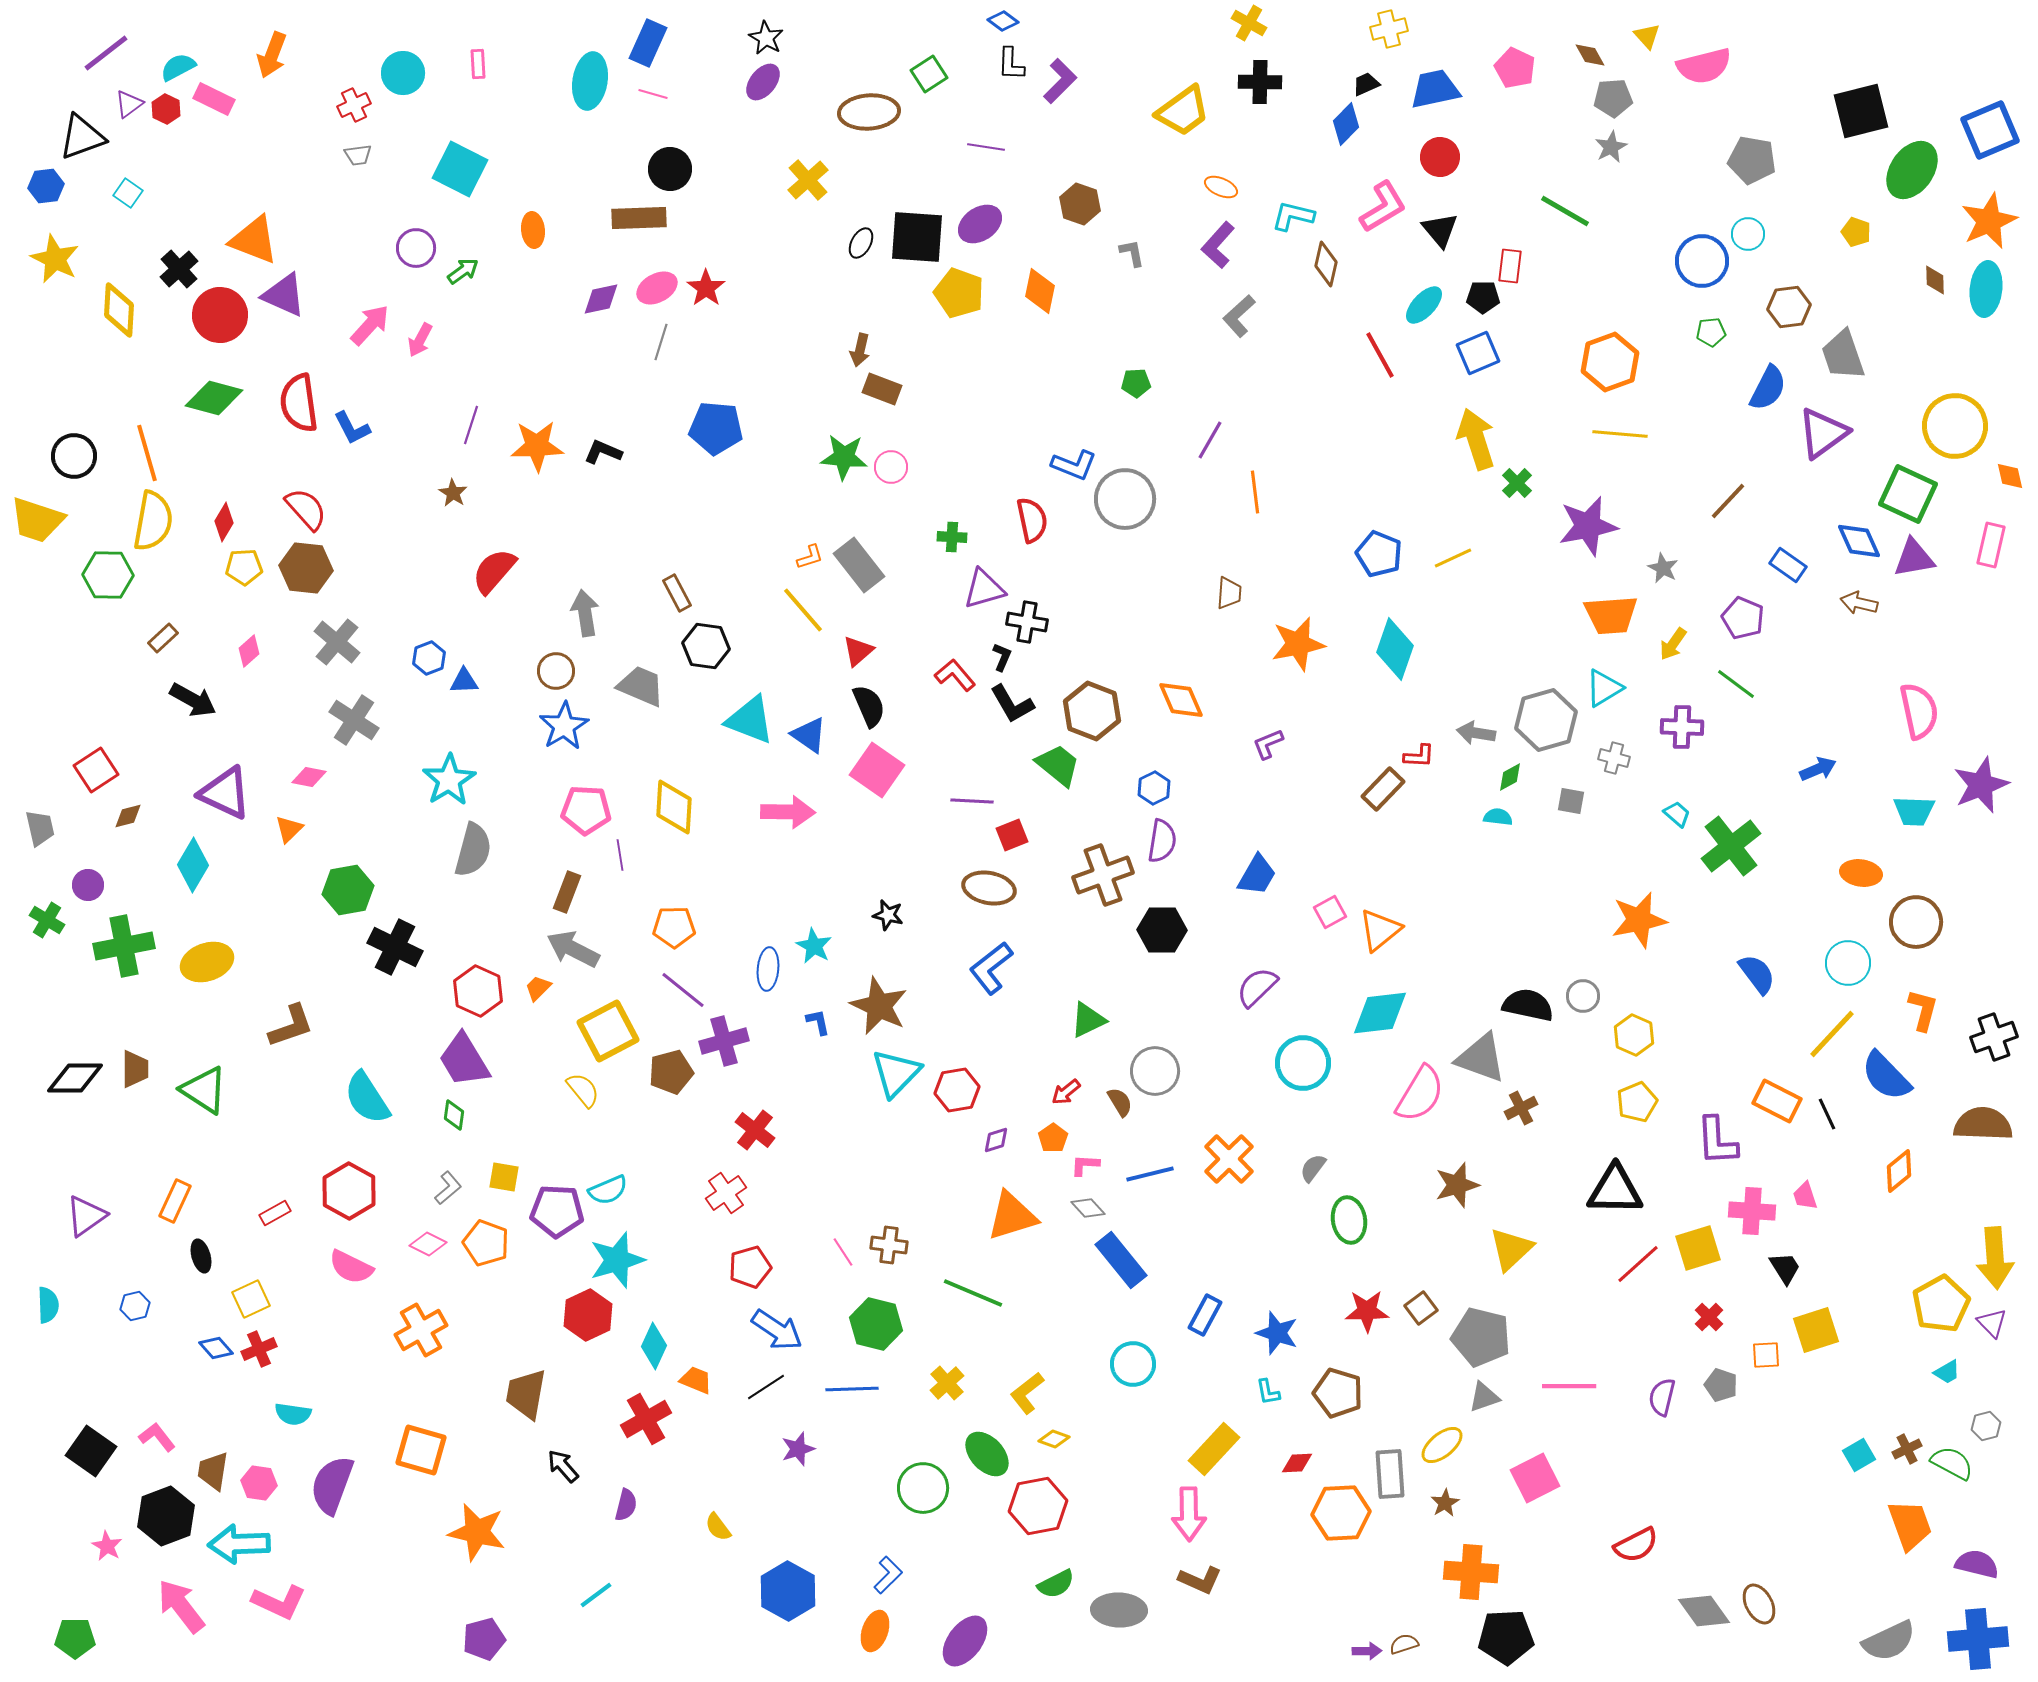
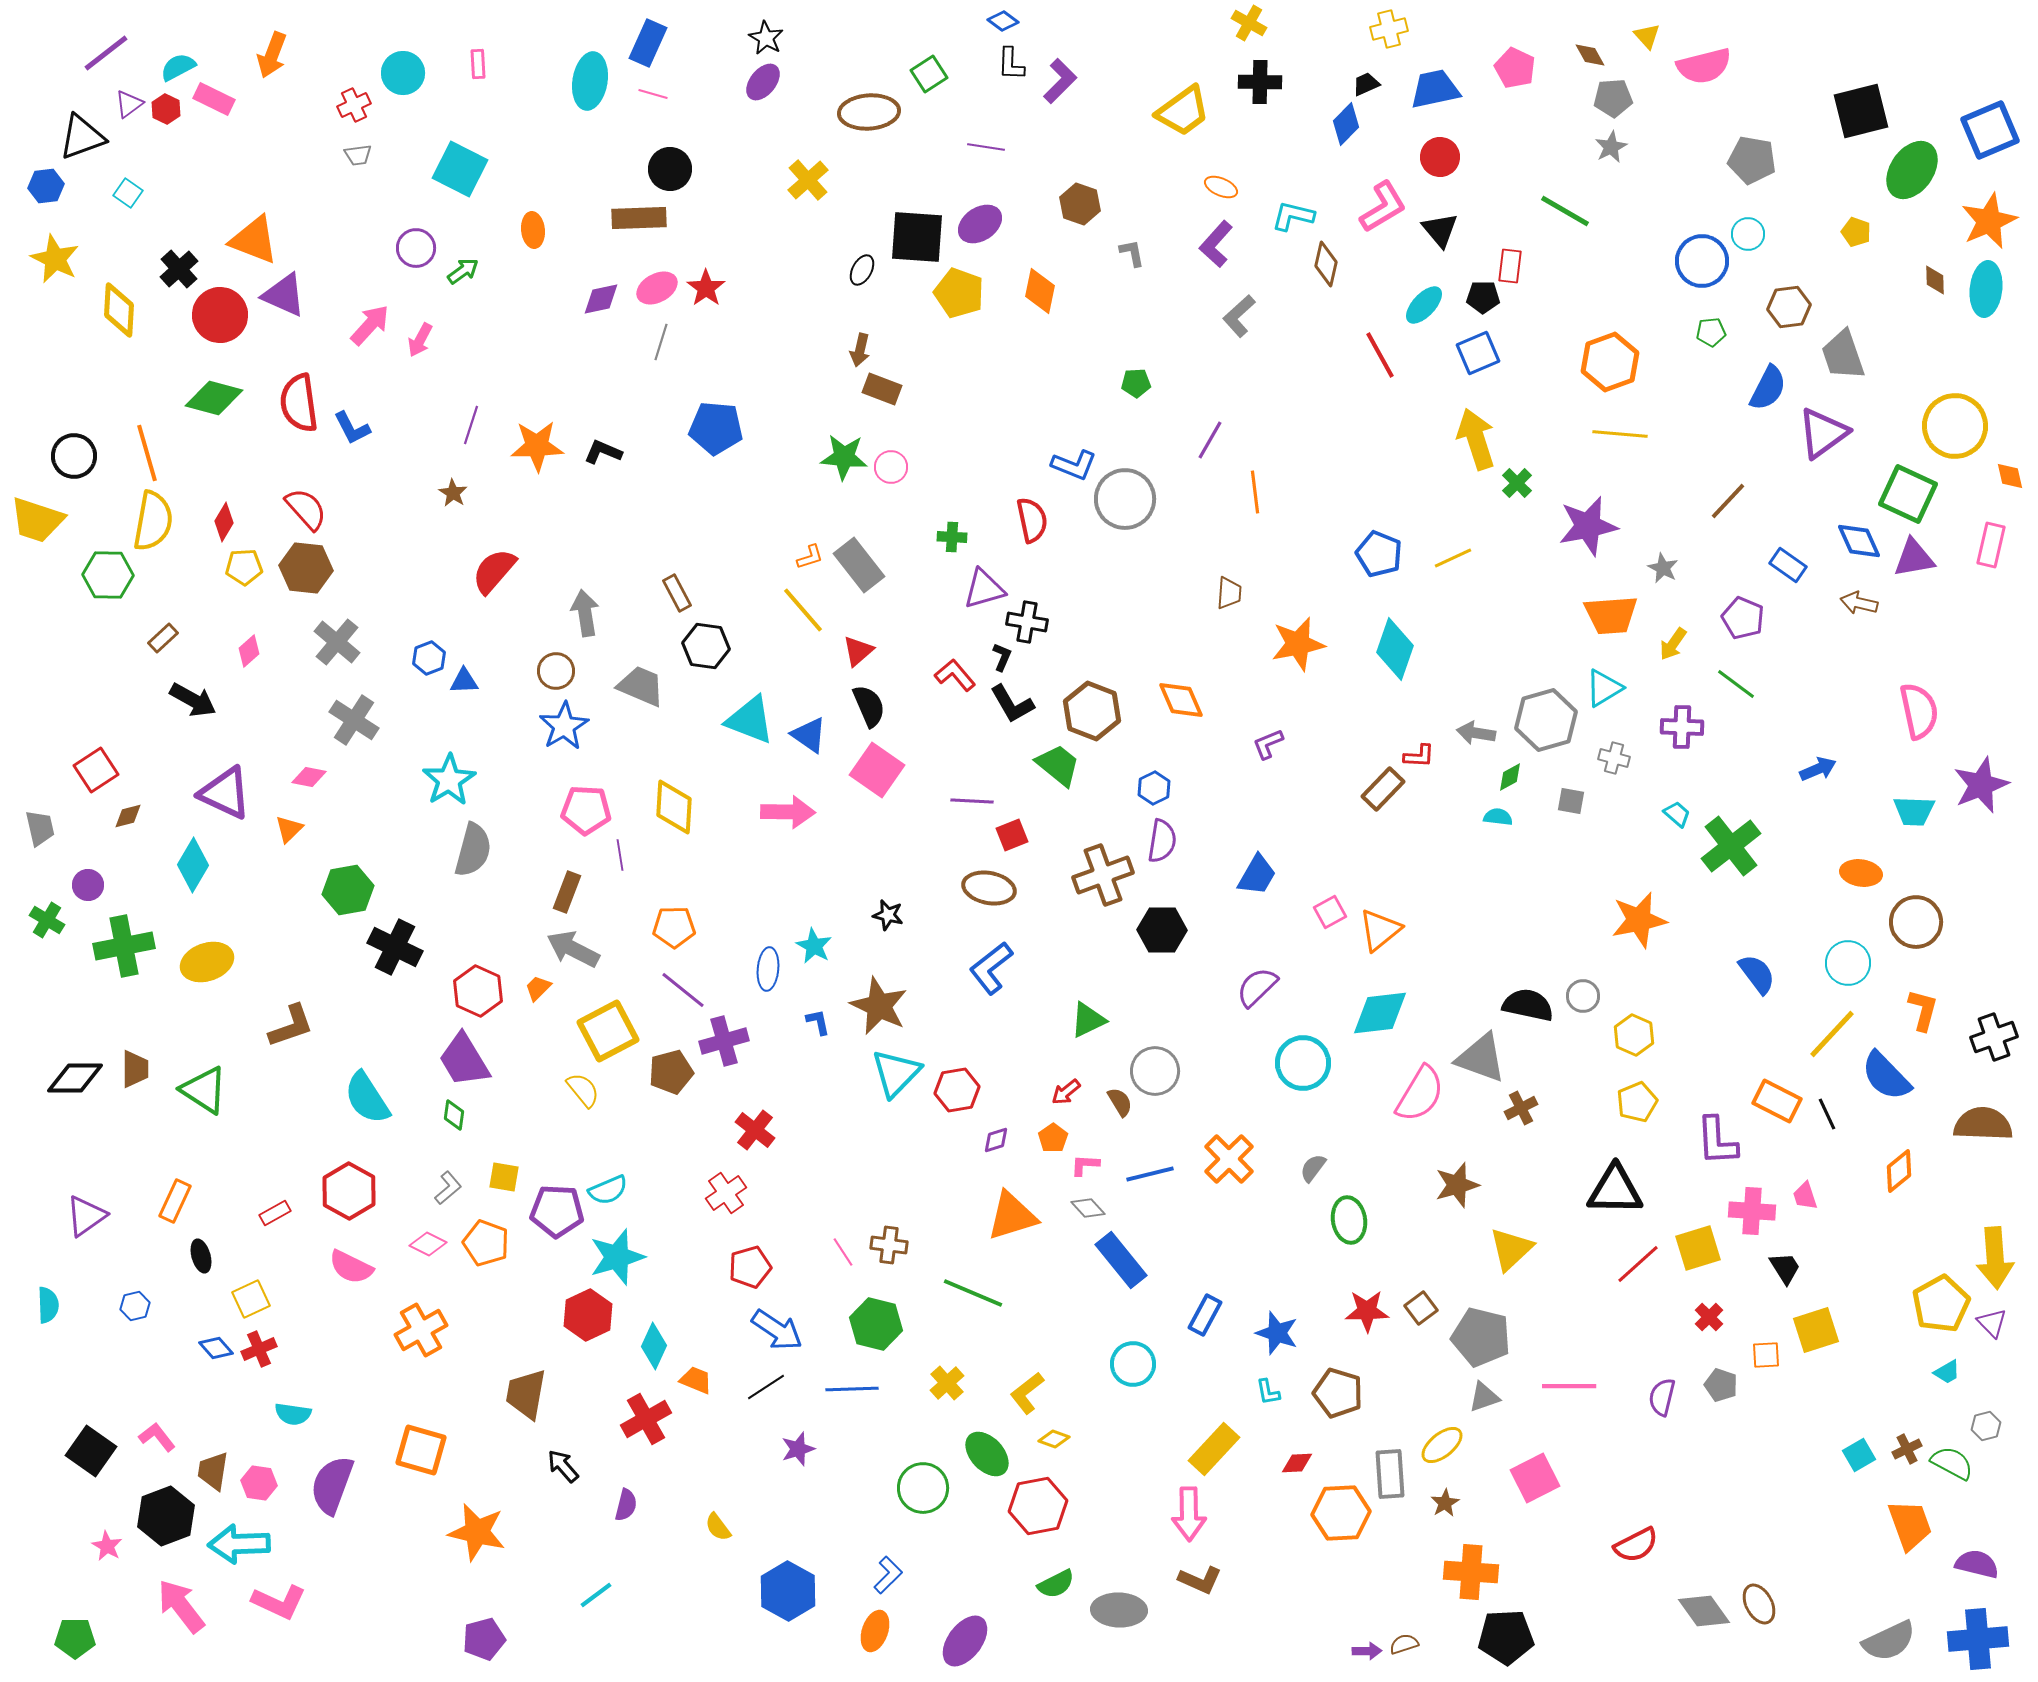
black ellipse at (861, 243): moved 1 px right, 27 px down
purple L-shape at (1218, 245): moved 2 px left, 1 px up
cyan star at (617, 1260): moved 3 px up
